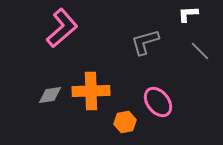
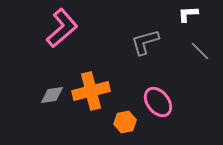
orange cross: rotated 12 degrees counterclockwise
gray diamond: moved 2 px right
